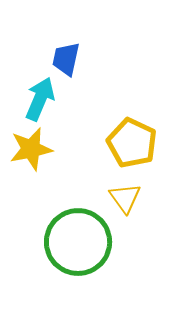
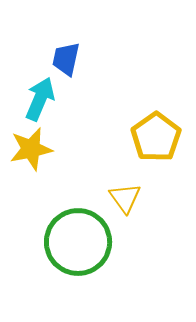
yellow pentagon: moved 24 px right, 6 px up; rotated 12 degrees clockwise
